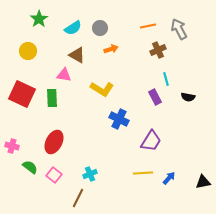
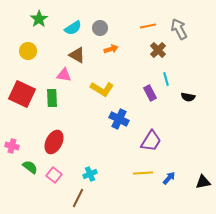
brown cross: rotated 21 degrees counterclockwise
purple rectangle: moved 5 px left, 4 px up
